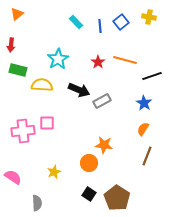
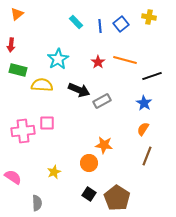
blue square: moved 2 px down
